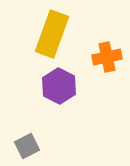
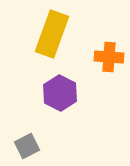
orange cross: moved 2 px right; rotated 16 degrees clockwise
purple hexagon: moved 1 px right, 7 px down
